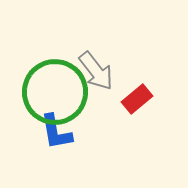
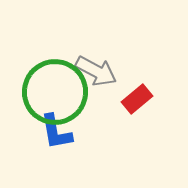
gray arrow: rotated 24 degrees counterclockwise
